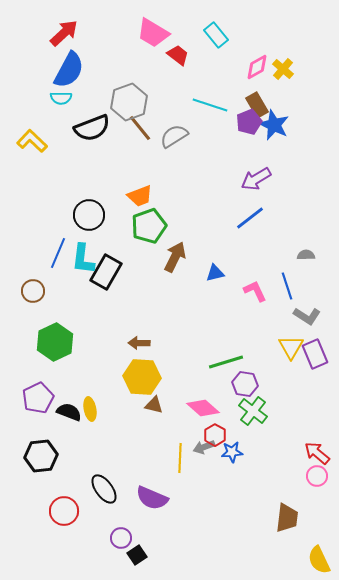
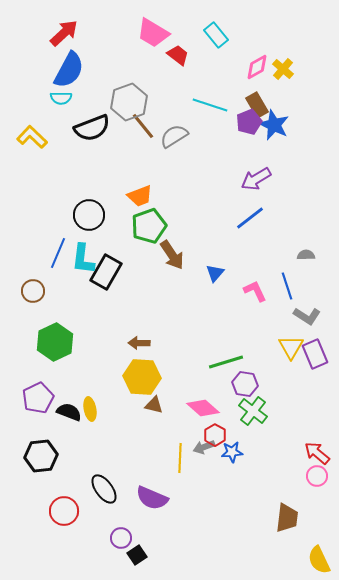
brown line at (140, 128): moved 3 px right, 2 px up
yellow L-shape at (32, 141): moved 4 px up
brown arrow at (175, 257): moved 3 px left, 2 px up; rotated 120 degrees clockwise
blue triangle at (215, 273): rotated 36 degrees counterclockwise
